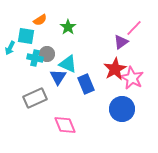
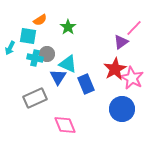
cyan square: moved 2 px right
